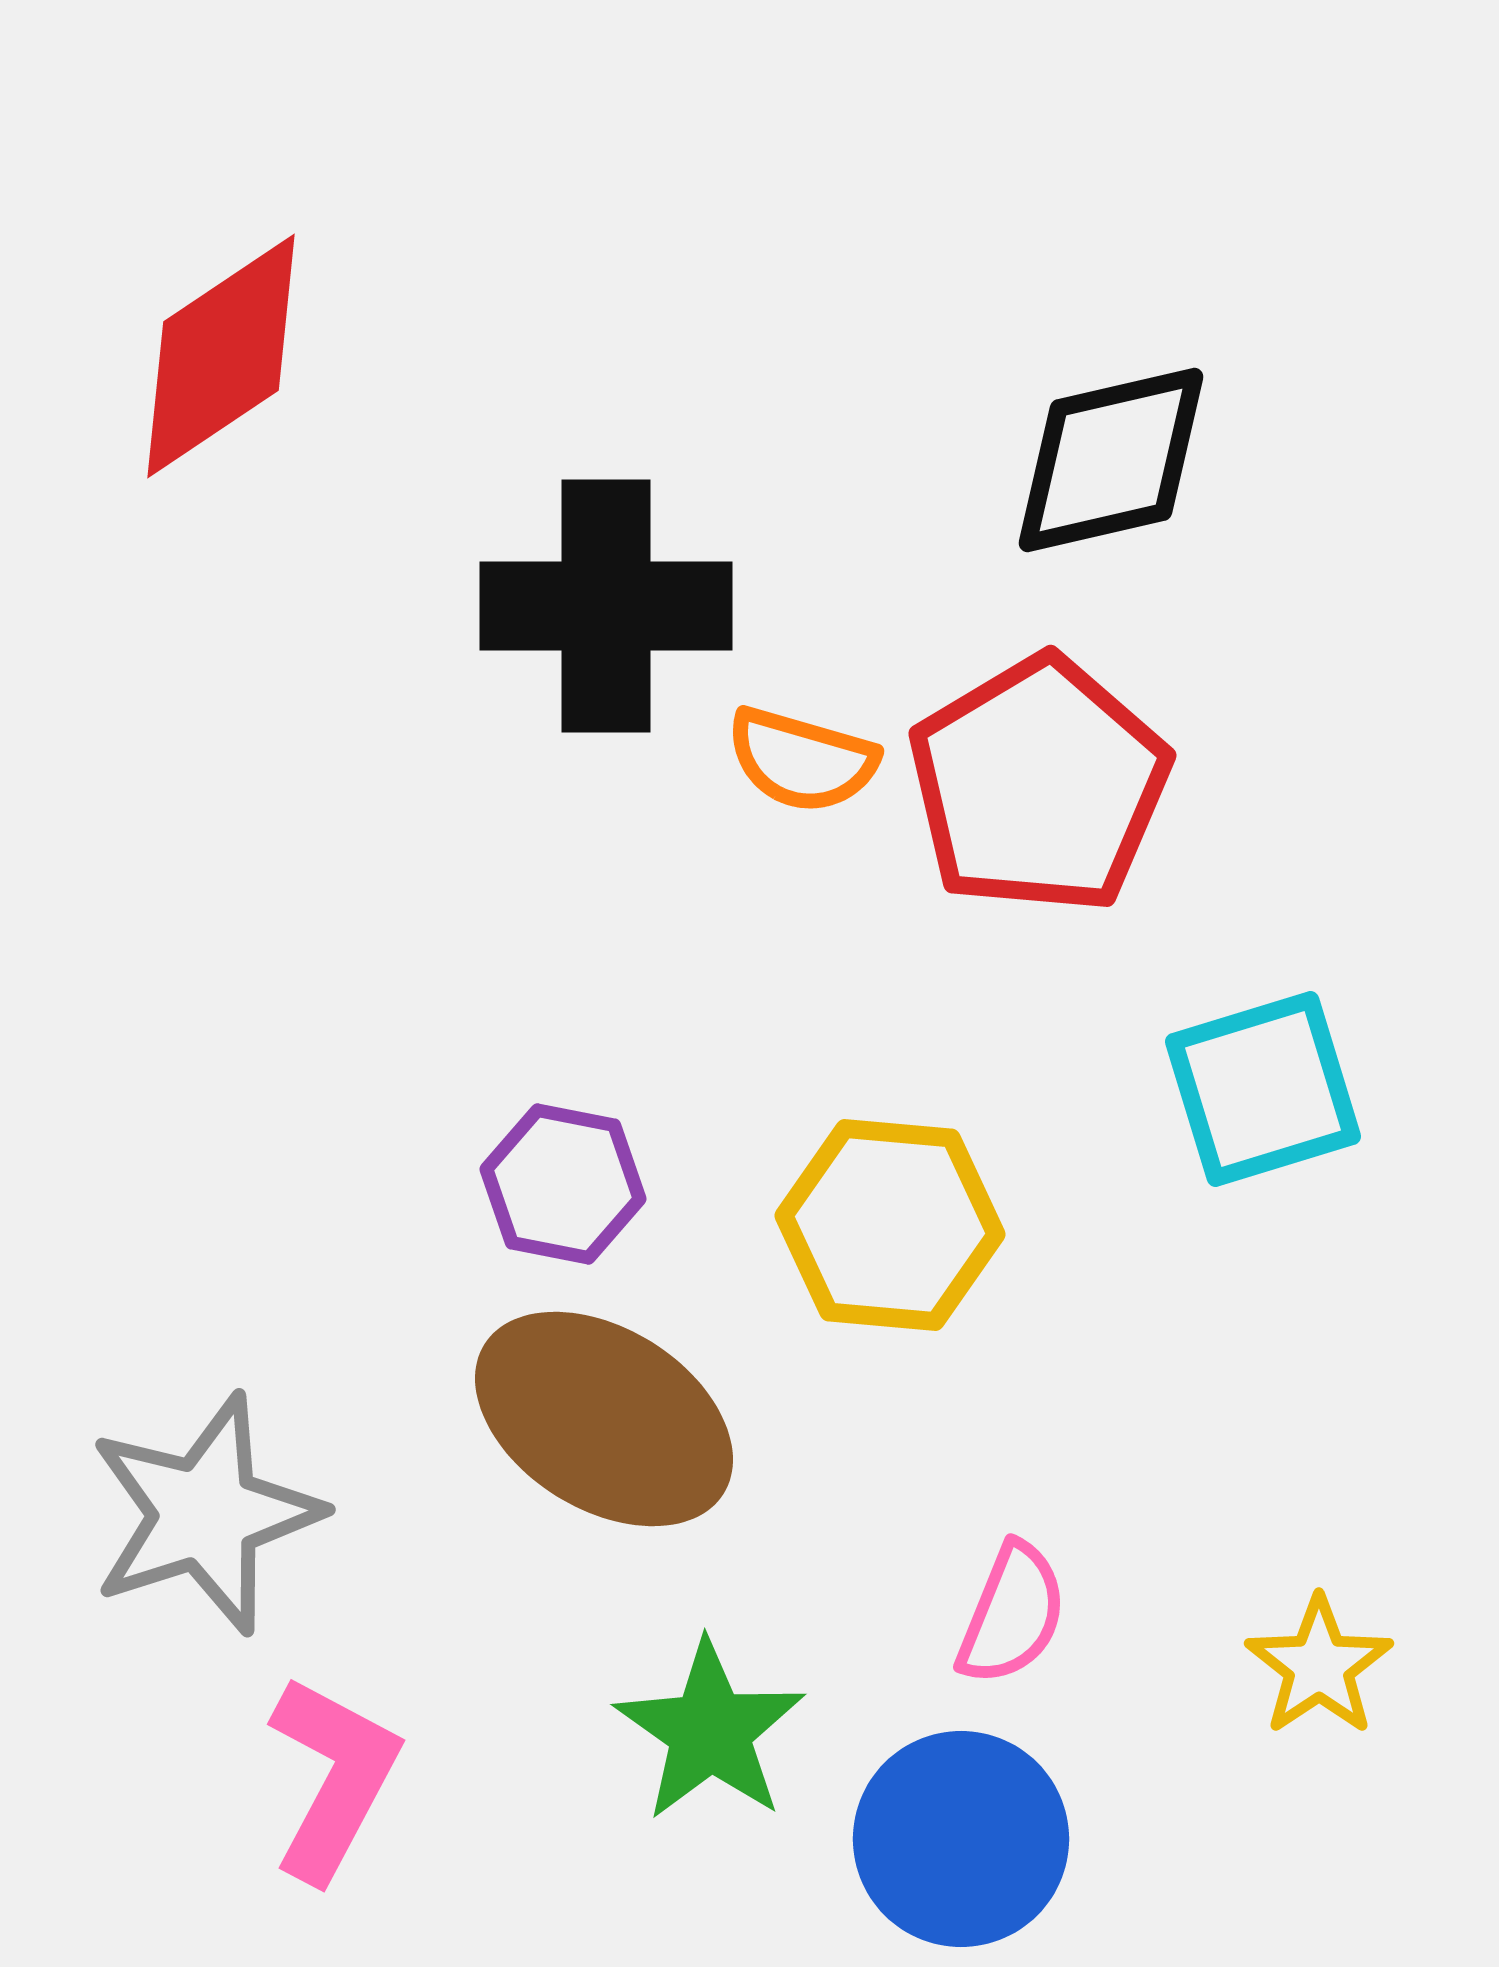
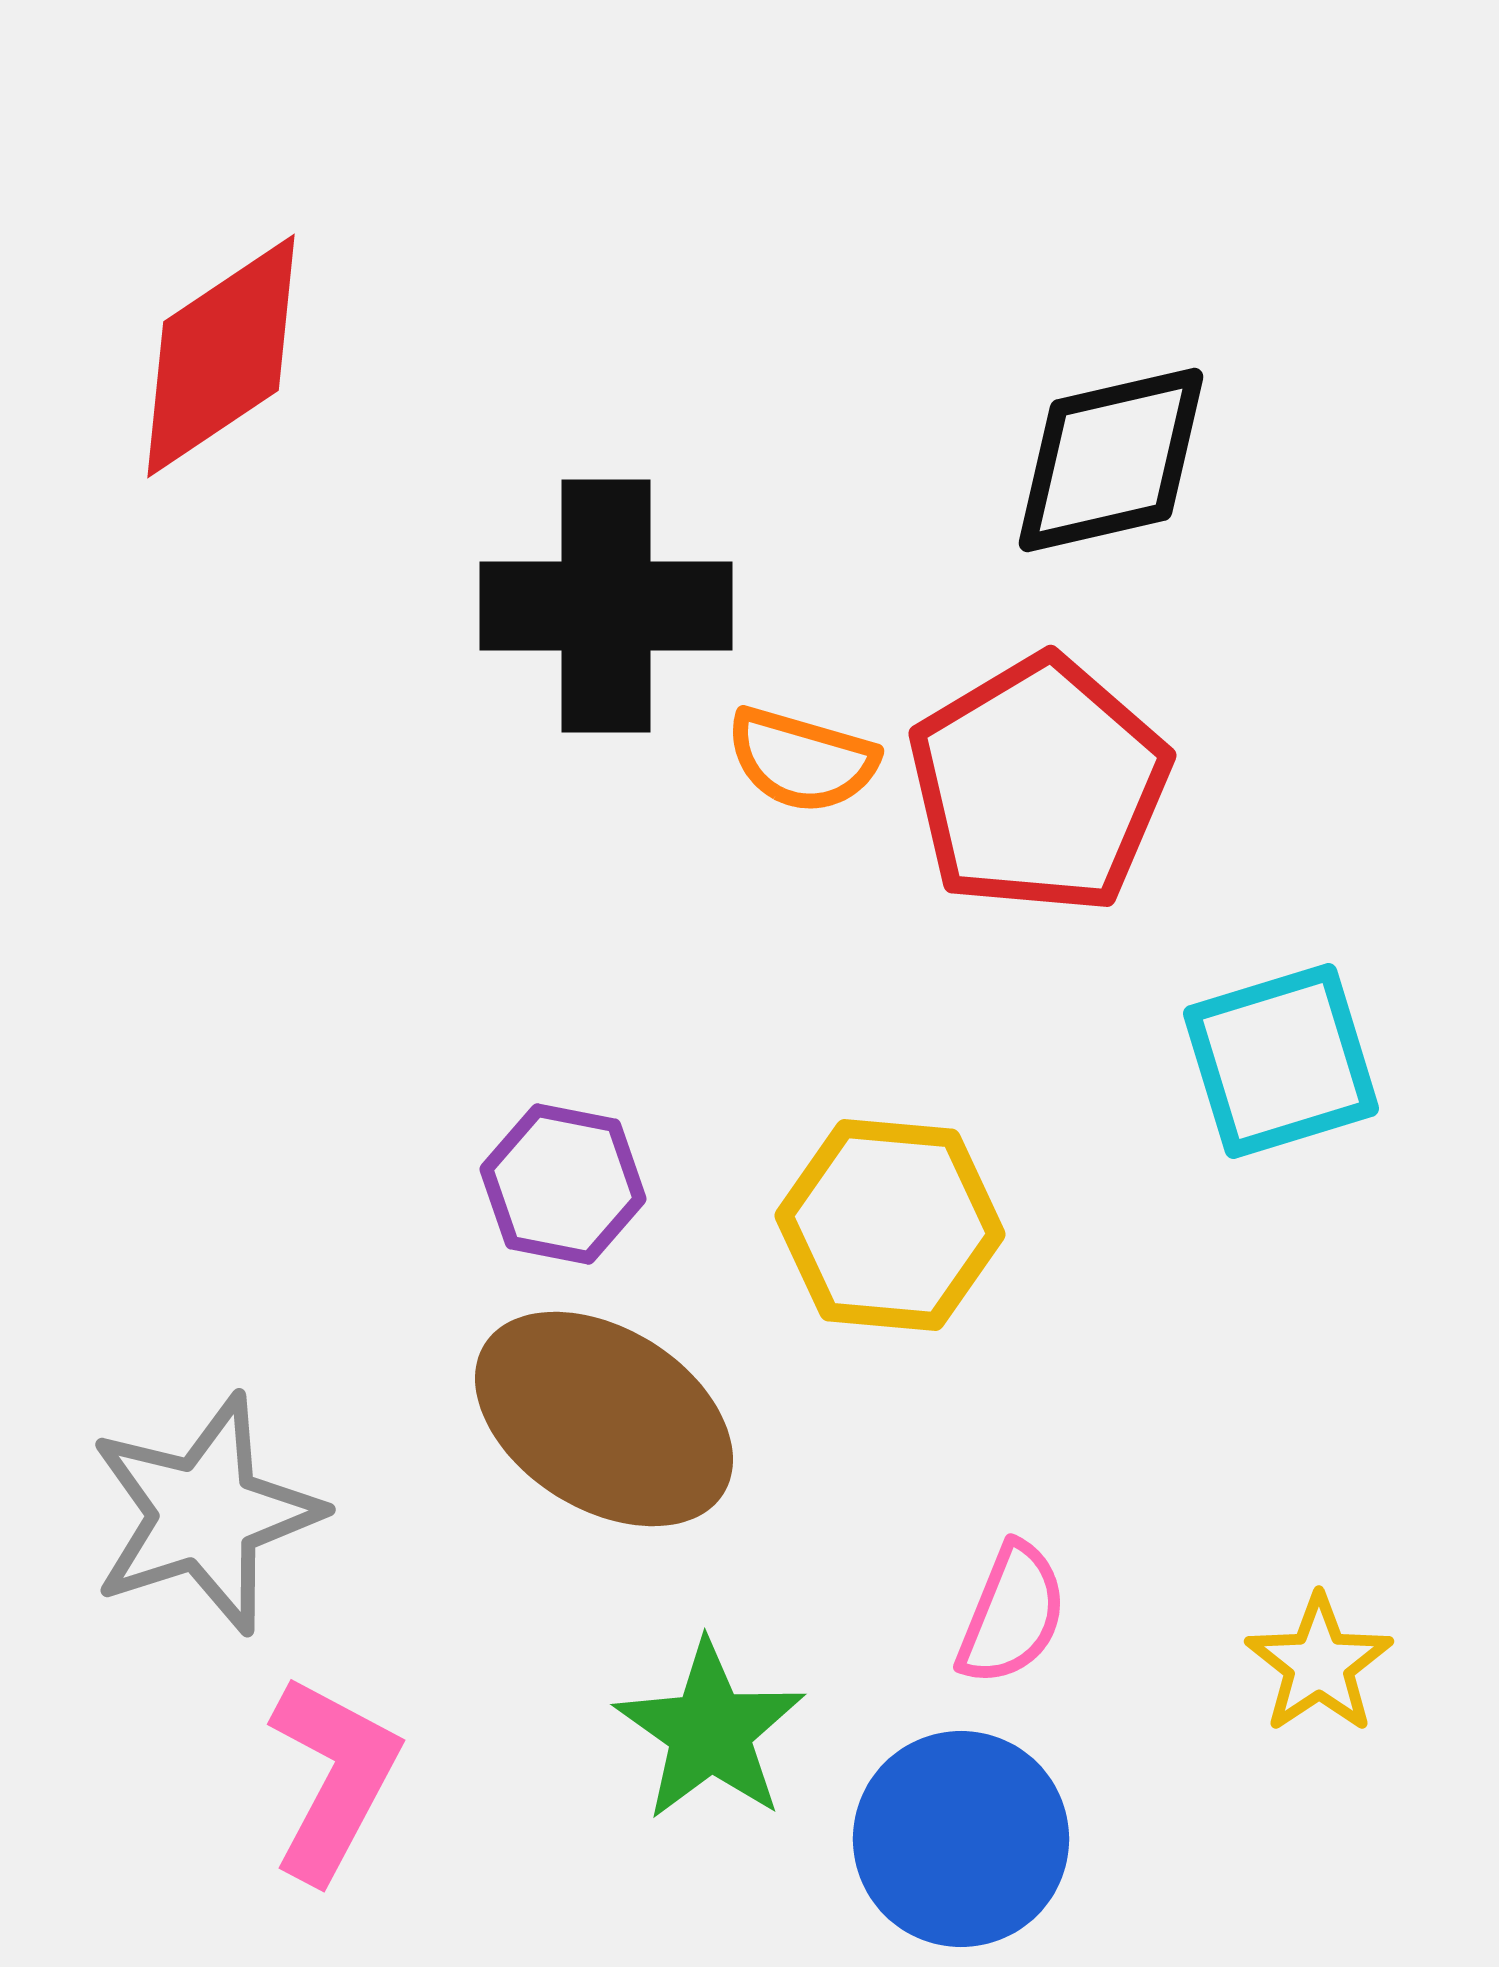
cyan square: moved 18 px right, 28 px up
yellow star: moved 2 px up
